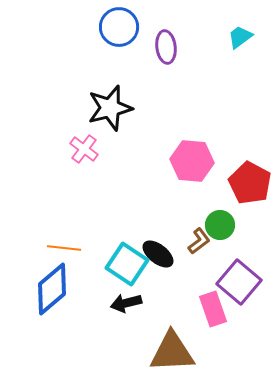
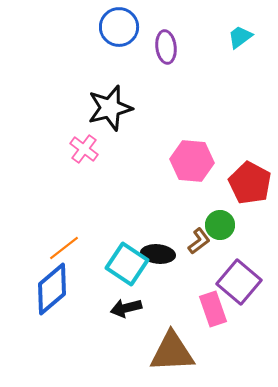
orange line: rotated 44 degrees counterclockwise
black ellipse: rotated 32 degrees counterclockwise
black arrow: moved 5 px down
